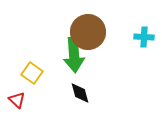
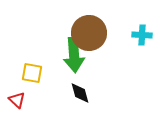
brown circle: moved 1 px right, 1 px down
cyan cross: moved 2 px left, 2 px up
yellow square: rotated 25 degrees counterclockwise
